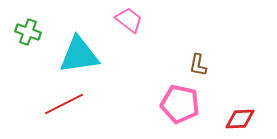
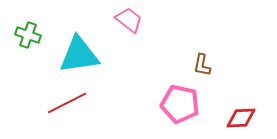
green cross: moved 3 px down
brown L-shape: moved 4 px right
red line: moved 3 px right, 1 px up
red diamond: moved 1 px right, 1 px up
